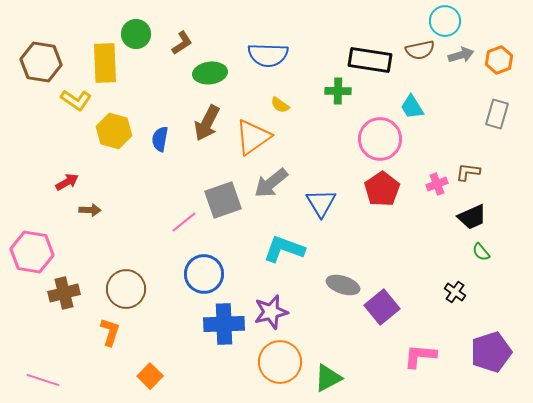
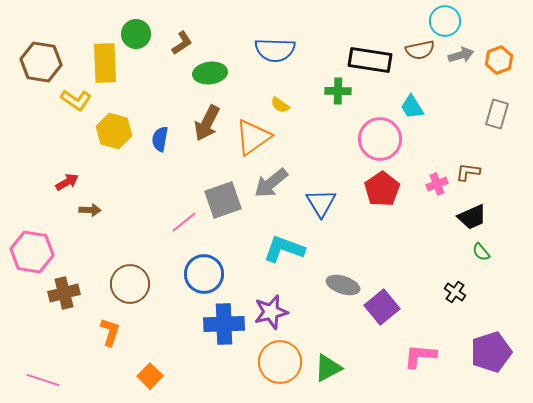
blue semicircle at (268, 55): moved 7 px right, 5 px up
brown circle at (126, 289): moved 4 px right, 5 px up
green triangle at (328, 378): moved 10 px up
